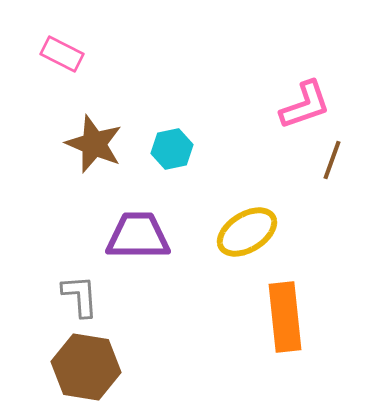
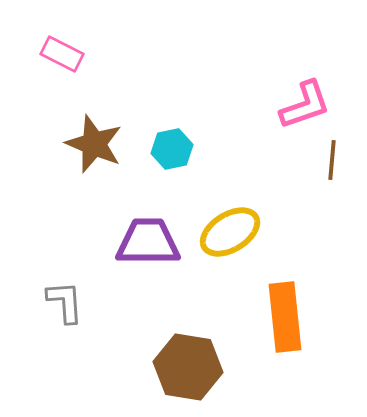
brown line: rotated 15 degrees counterclockwise
yellow ellipse: moved 17 px left
purple trapezoid: moved 10 px right, 6 px down
gray L-shape: moved 15 px left, 6 px down
brown hexagon: moved 102 px right
